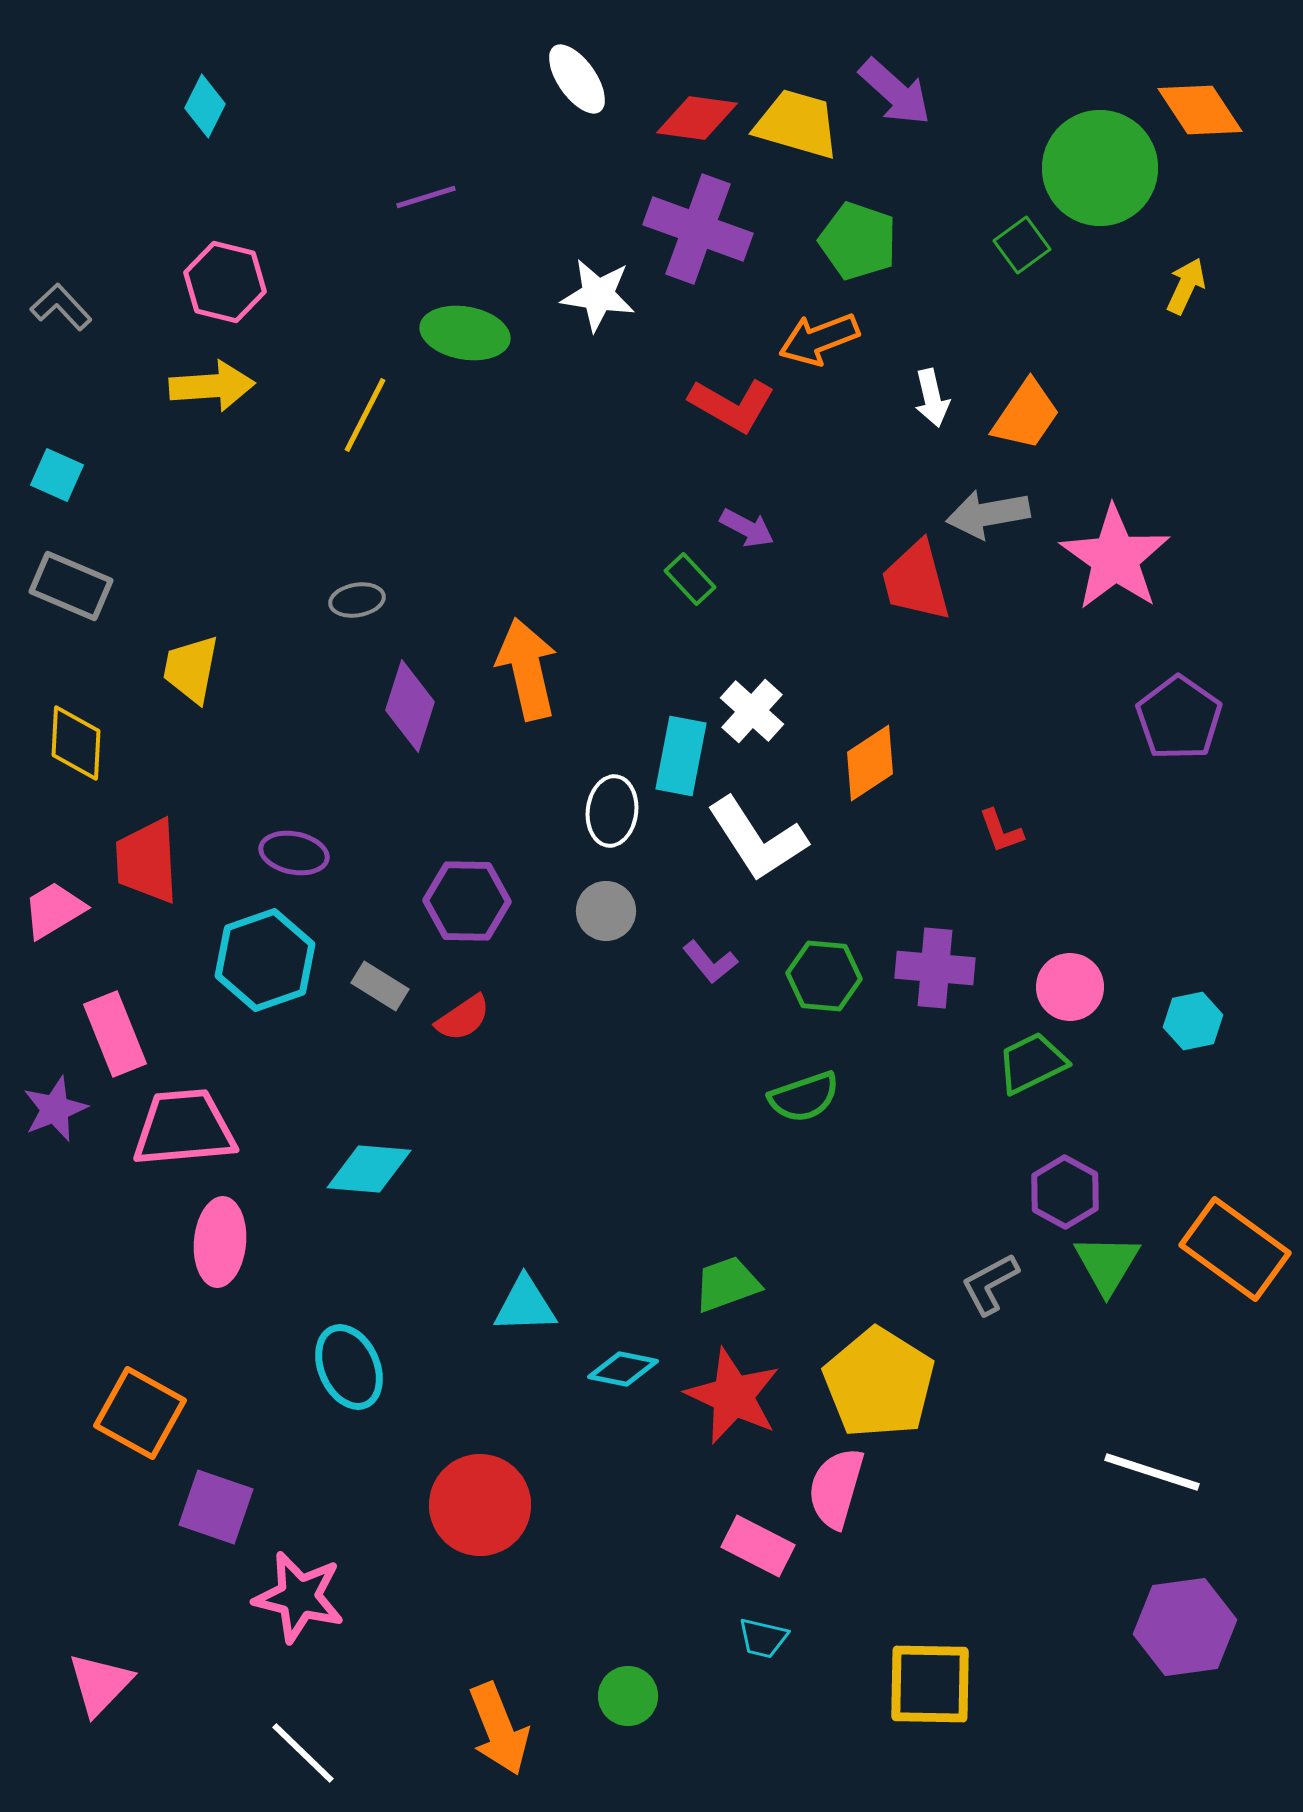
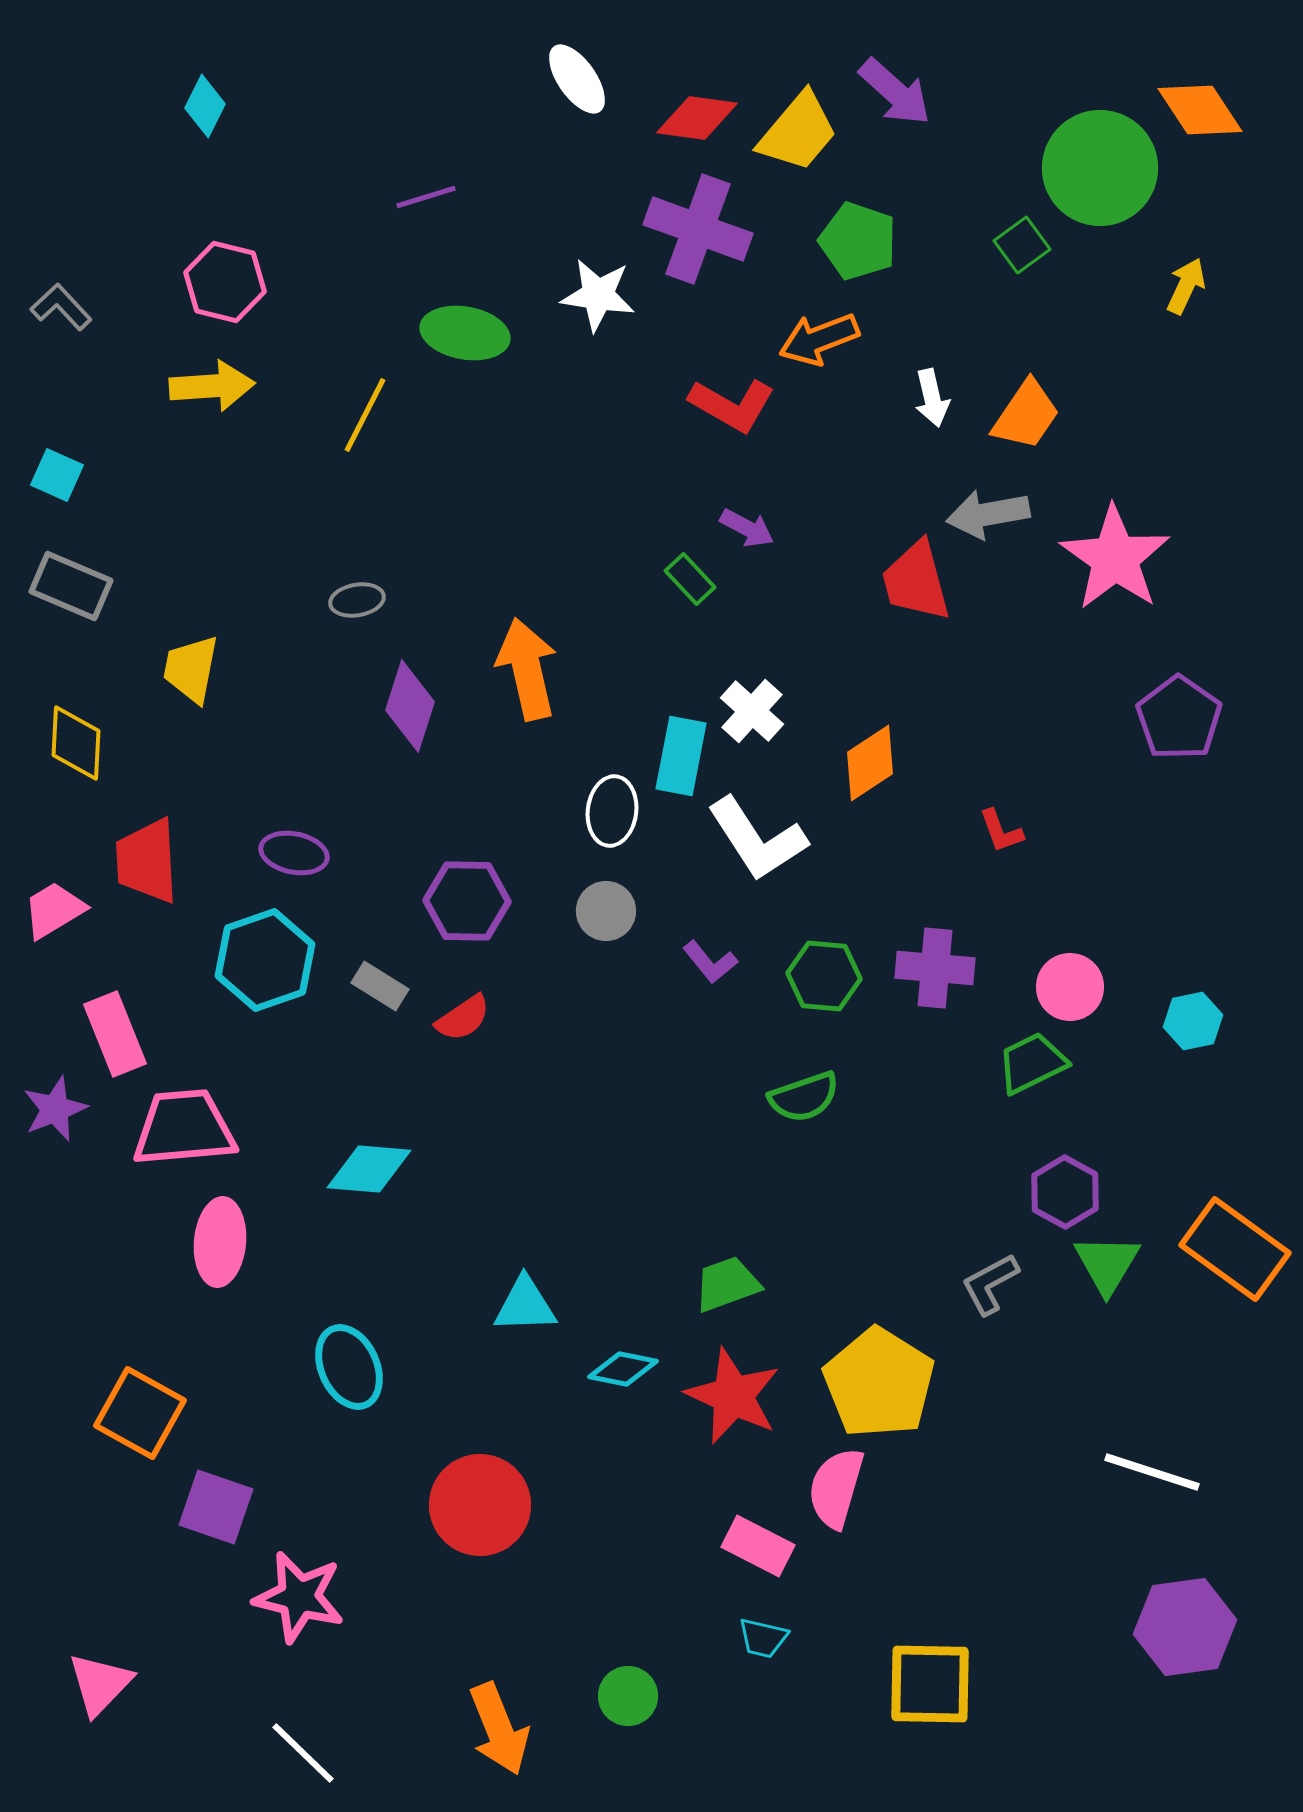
yellow trapezoid at (797, 124): moved 1 px right, 8 px down; rotated 114 degrees clockwise
